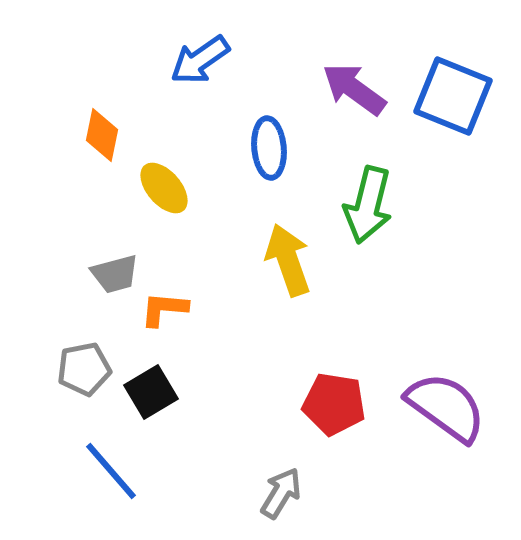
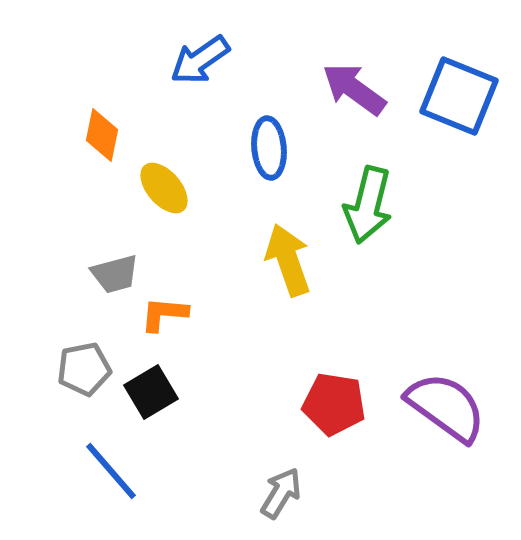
blue square: moved 6 px right
orange L-shape: moved 5 px down
